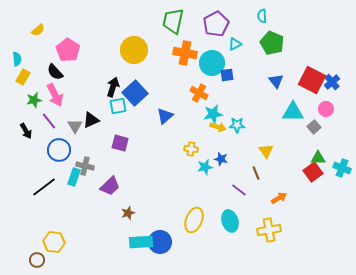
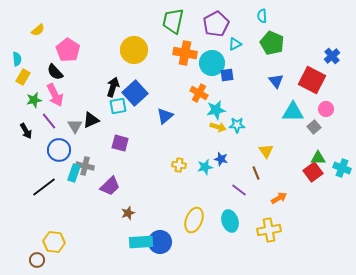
blue cross at (332, 82): moved 26 px up
cyan star at (213, 114): moved 3 px right, 4 px up
yellow cross at (191, 149): moved 12 px left, 16 px down
cyan rectangle at (74, 177): moved 4 px up
